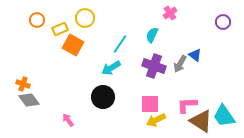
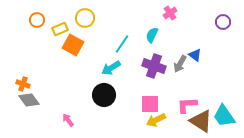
cyan line: moved 2 px right
black circle: moved 1 px right, 2 px up
